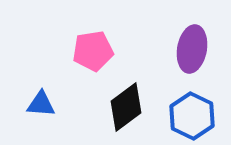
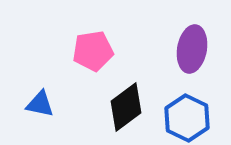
blue triangle: moved 1 px left; rotated 8 degrees clockwise
blue hexagon: moved 5 px left, 2 px down
